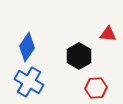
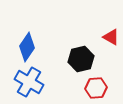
red triangle: moved 3 px right, 3 px down; rotated 24 degrees clockwise
black hexagon: moved 2 px right, 3 px down; rotated 15 degrees clockwise
